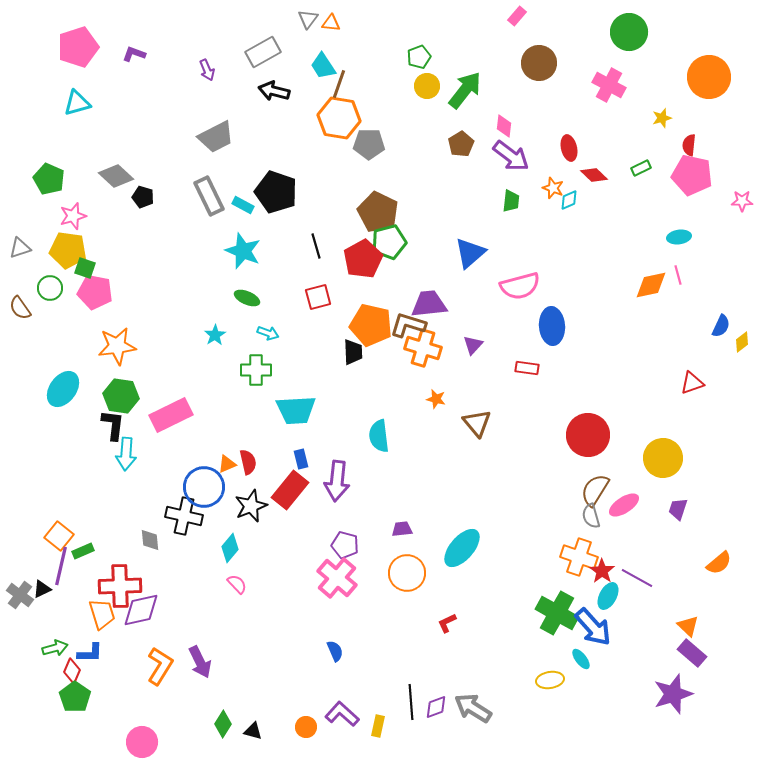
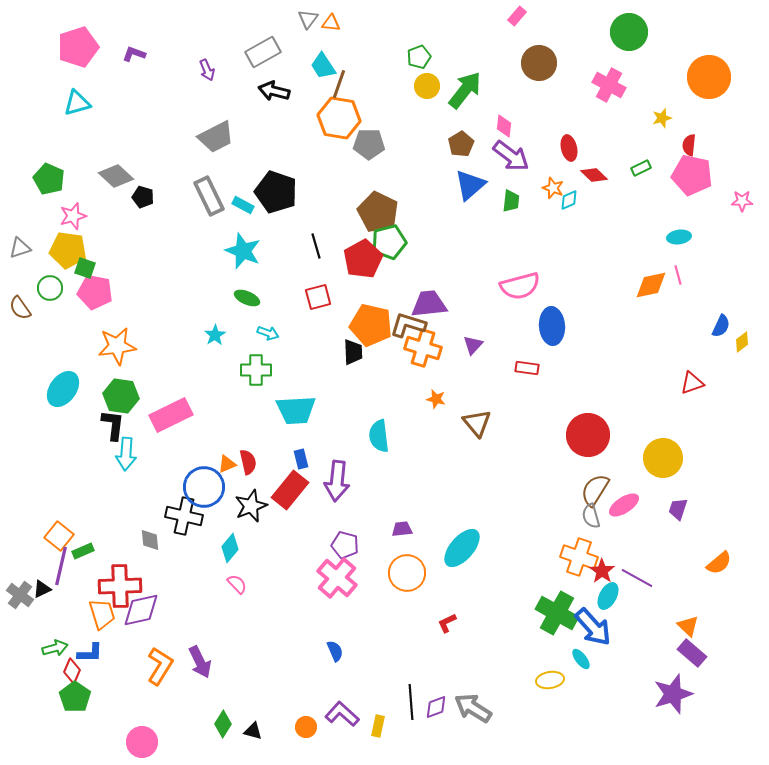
blue triangle at (470, 253): moved 68 px up
